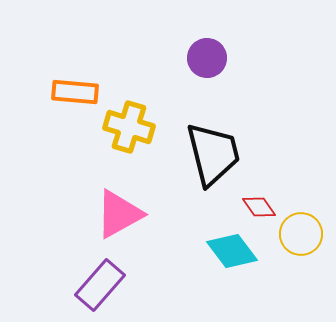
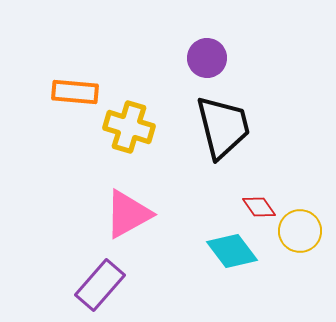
black trapezoid: moved 10 px right, 27 px up
pink triangle: moved 9 px right
yellow circle: moved 1 px left, 3 px up
